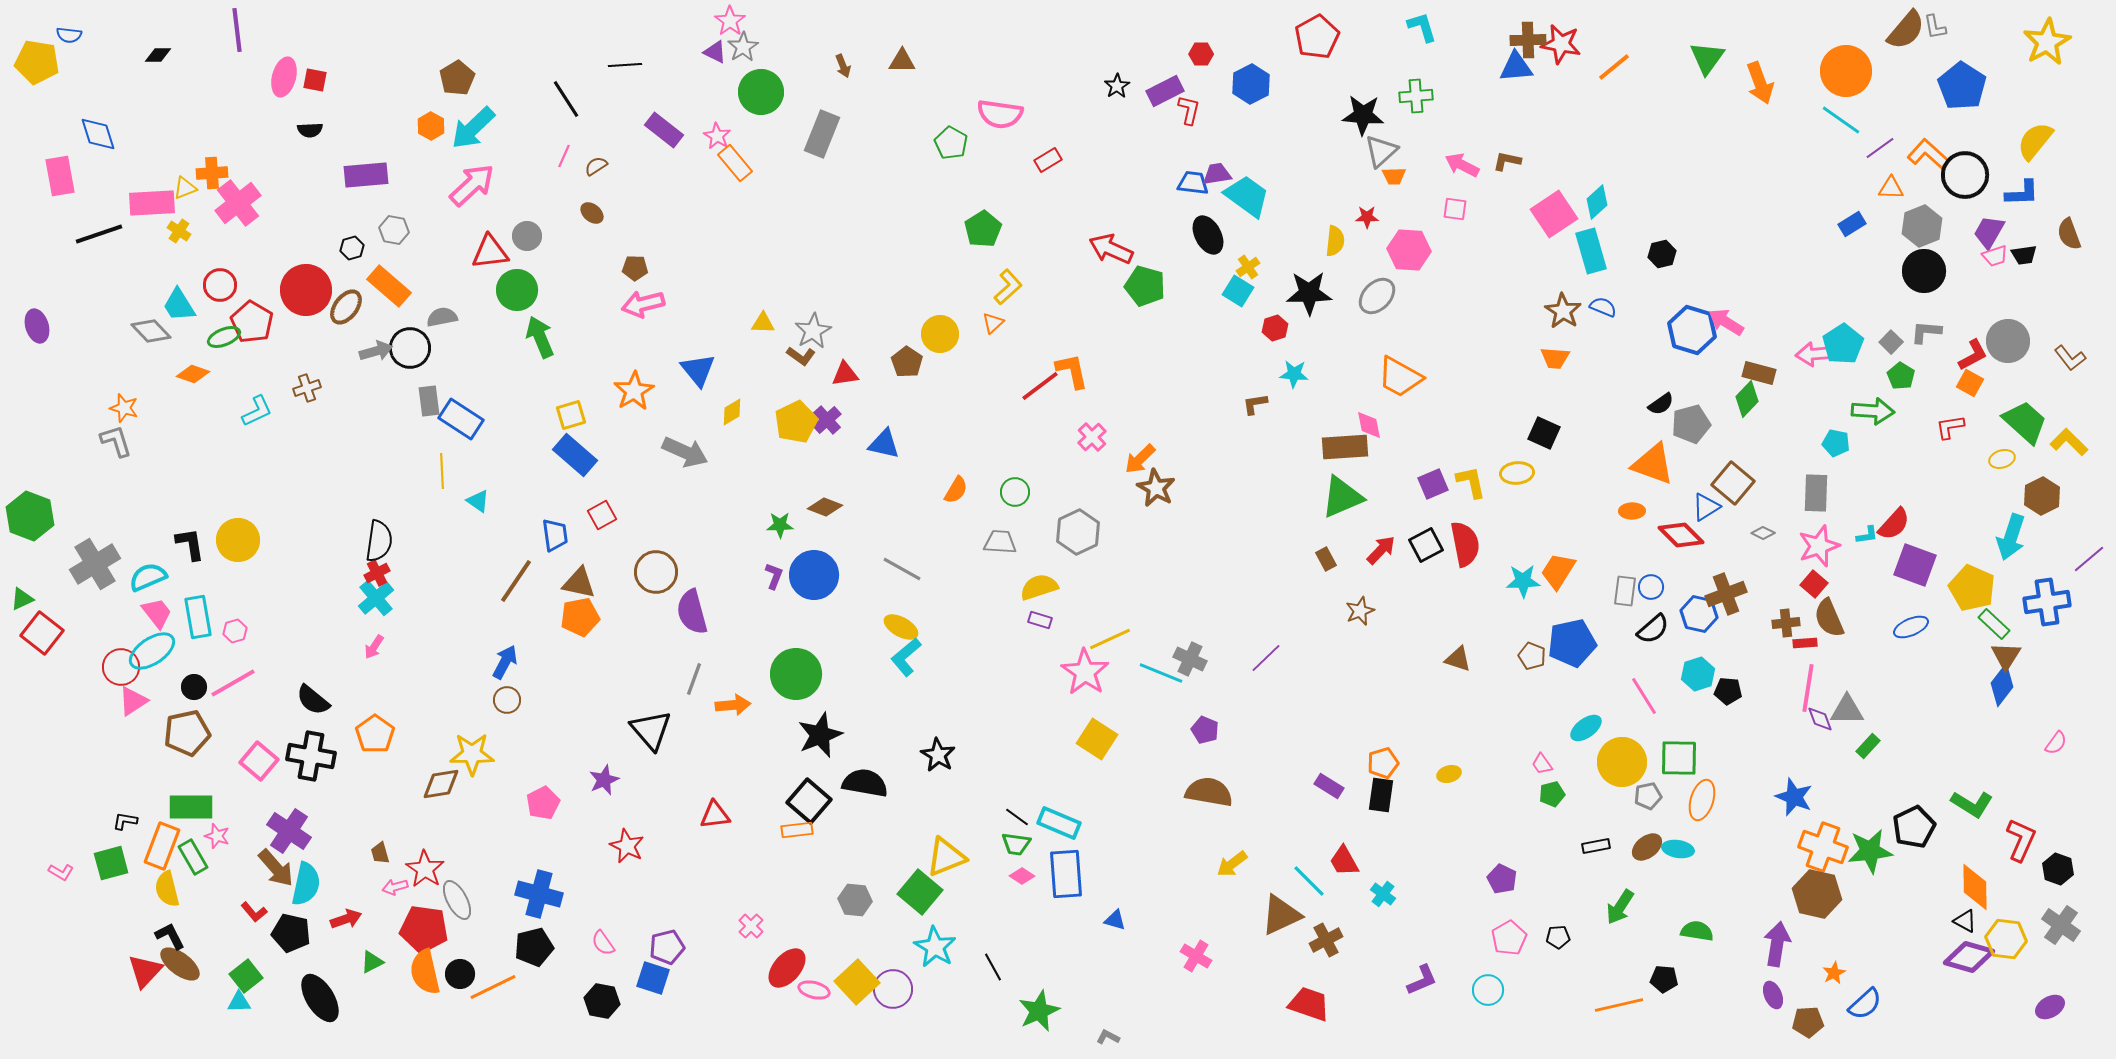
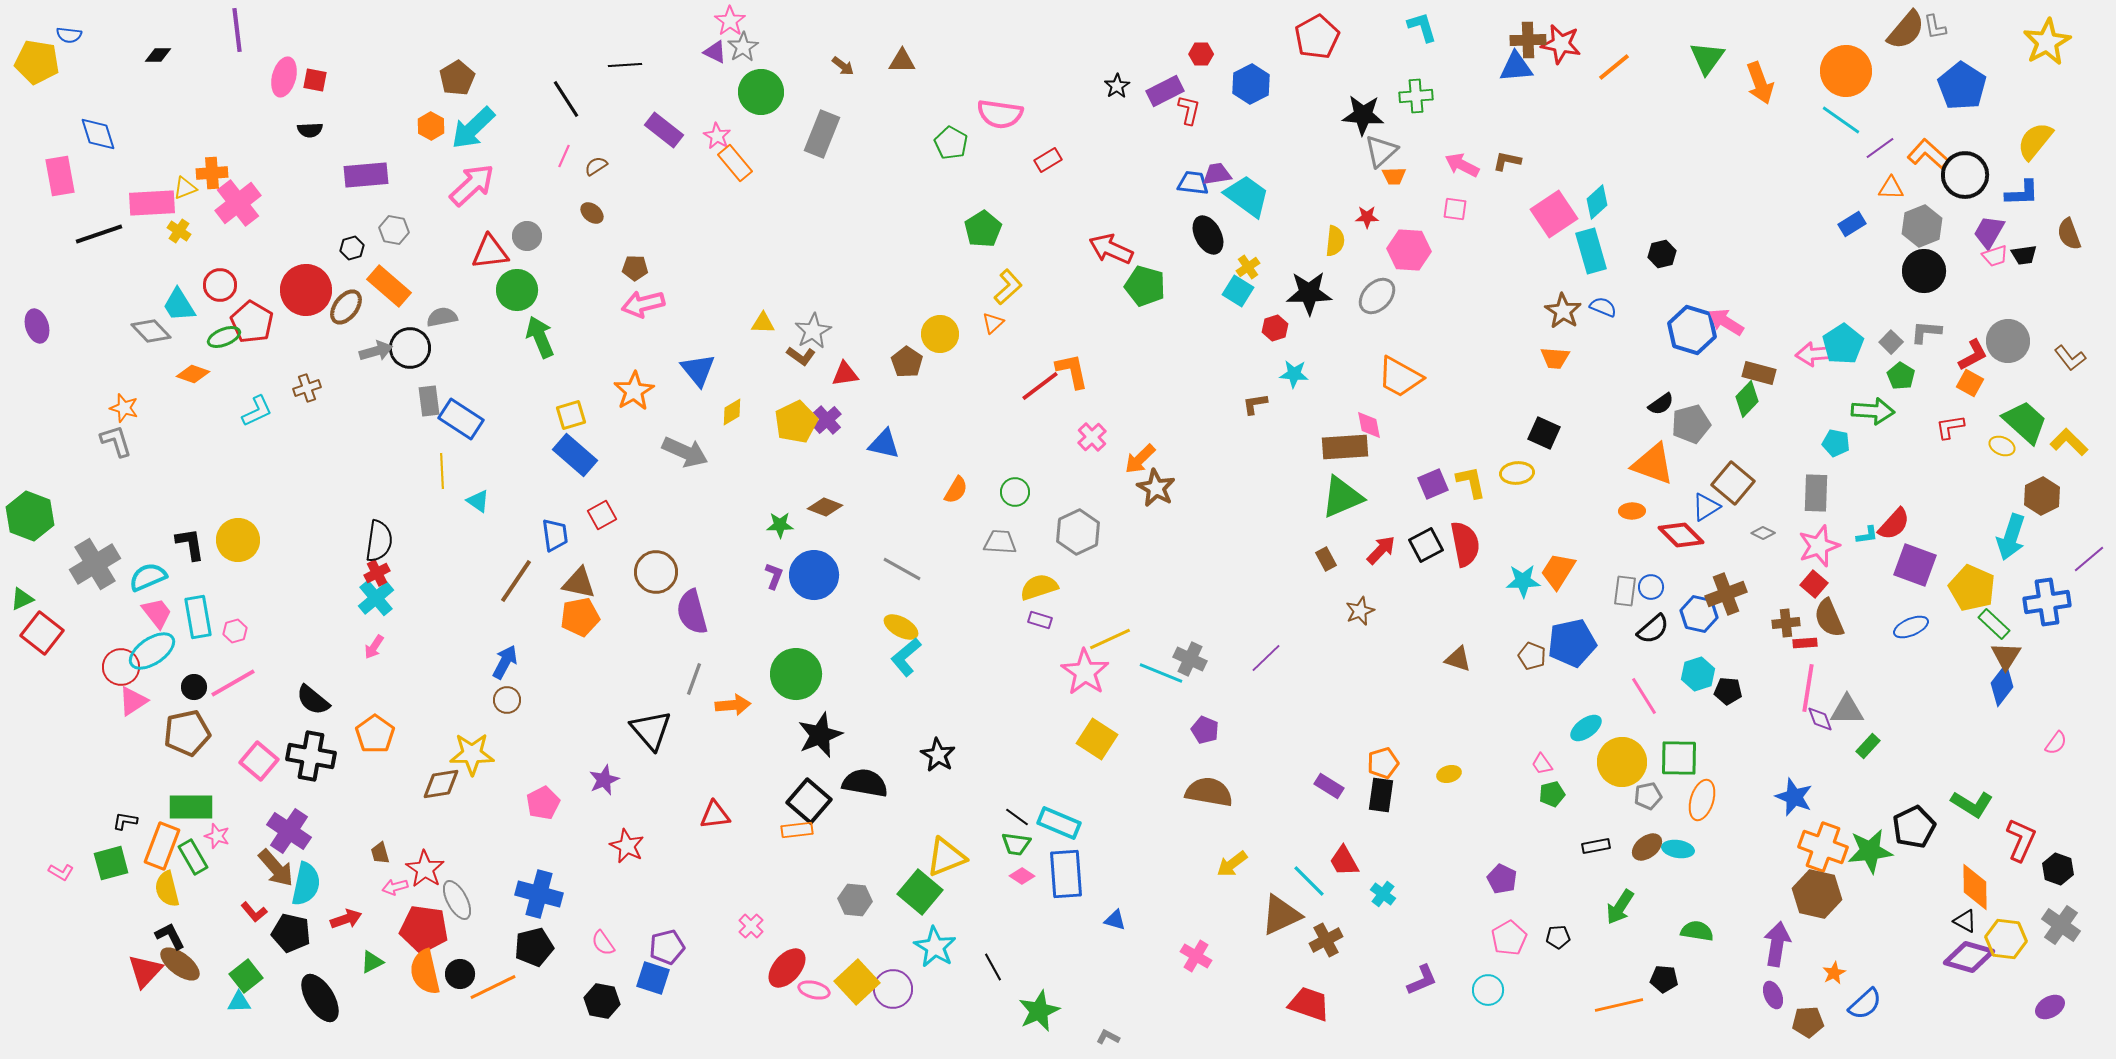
brown arrow at (843, 66): rotated 30 degrees counterclockwise
yellow ellipse at (2002, 459): moved 13 px up; rotated 40 degrees clockwise
